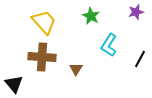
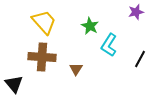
green star: moved 1 px left, 10 px down
